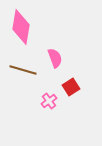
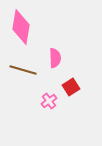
pink semicircle: rotated 18 degrees clockwise
